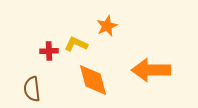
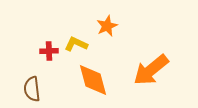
orange arrow: rotated 39 degrees counterclockwise
